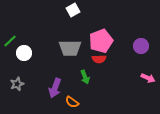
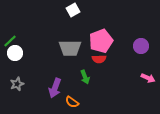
white circle: moved 9 px left
